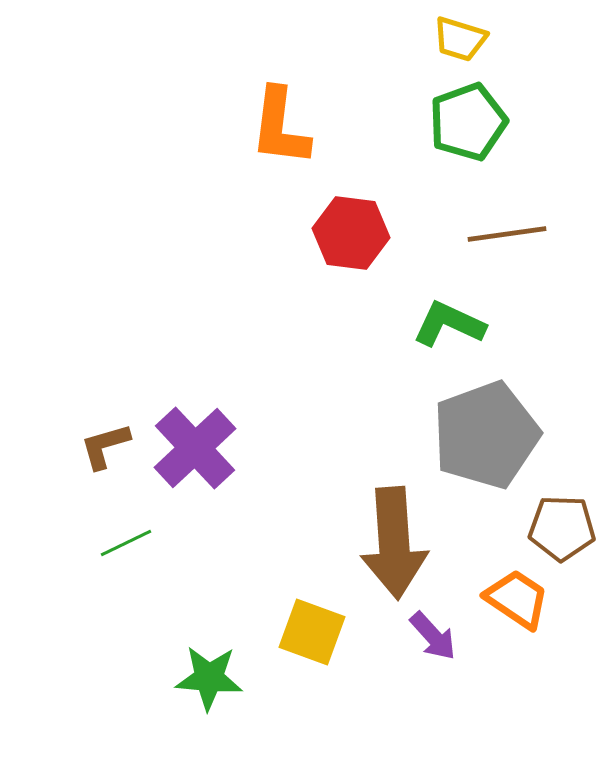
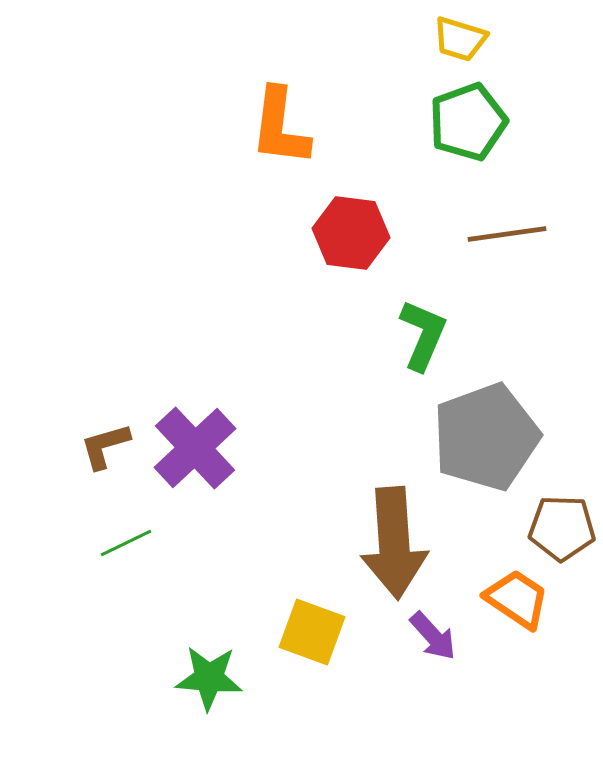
green L-shape: moved 26 px left, 11 px down; rotated 88 degrees clockwise
gray pentagon: moved 2 px down
